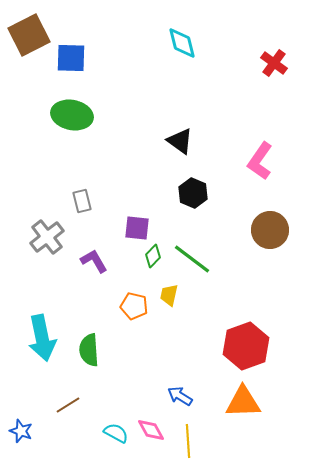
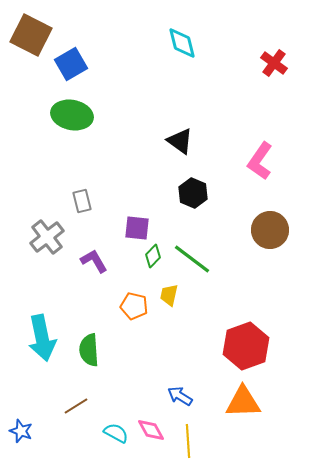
brown square: moved 2 px right; rotated 36 degrees counterclockwise
blue square: moved 6 px down; rotated 32 degrees counterclockwise
brown line: moved 8 px right, 1 px down
